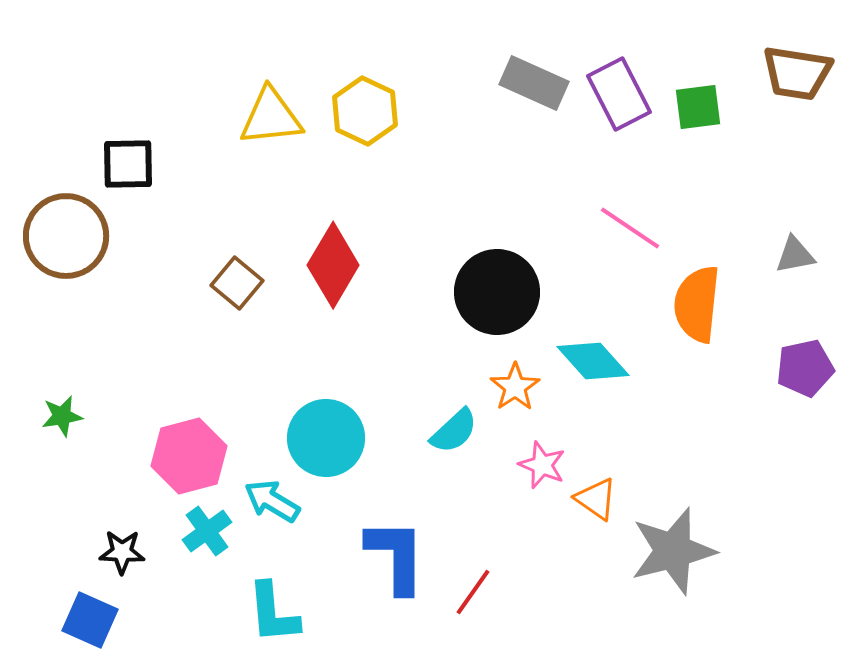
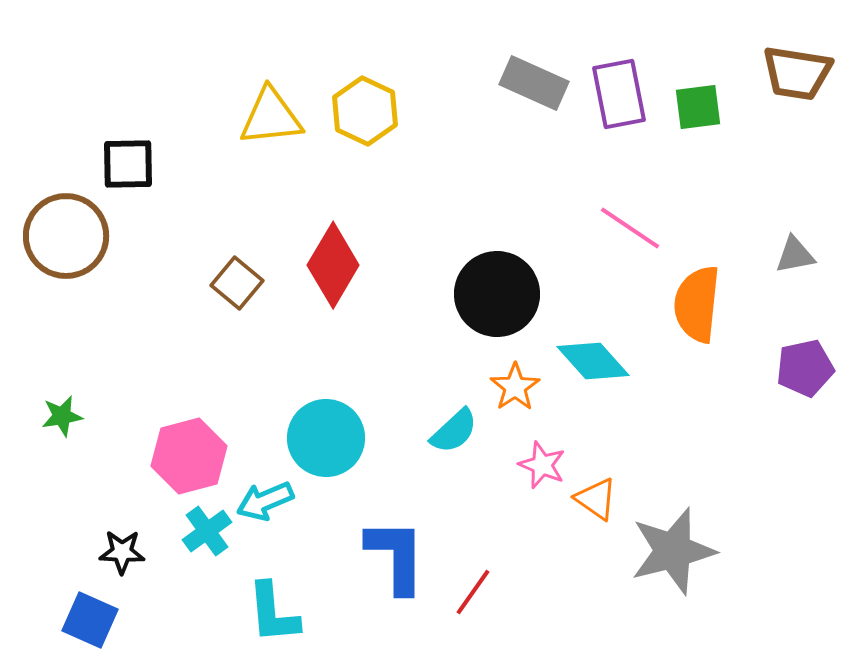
purple rectangle: rotated 16 degrees clockwise
black circle: moved 2 px down
cyan arrow: moved 7 px left; rotated 54 degrees counterclockwise
